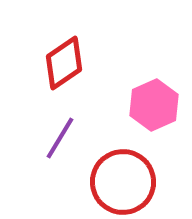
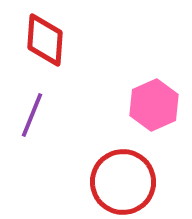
red diamond: moved 19 px left, 23 px up; rotated 52 degrees counterclockwise
purple line: moved 28 px left, 23 px up; rotated 9 degrees counterclockwise
